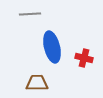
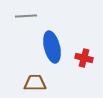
gray line: moved 4 px left, 2 px down
brown trapezoid: moved 2 px left
